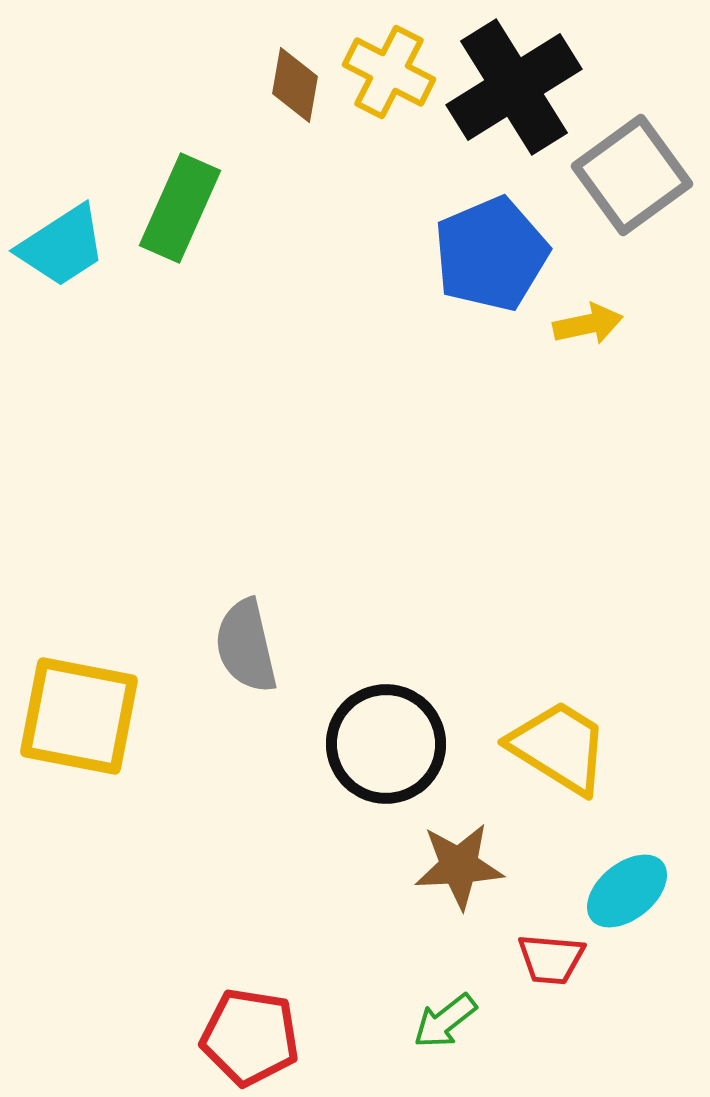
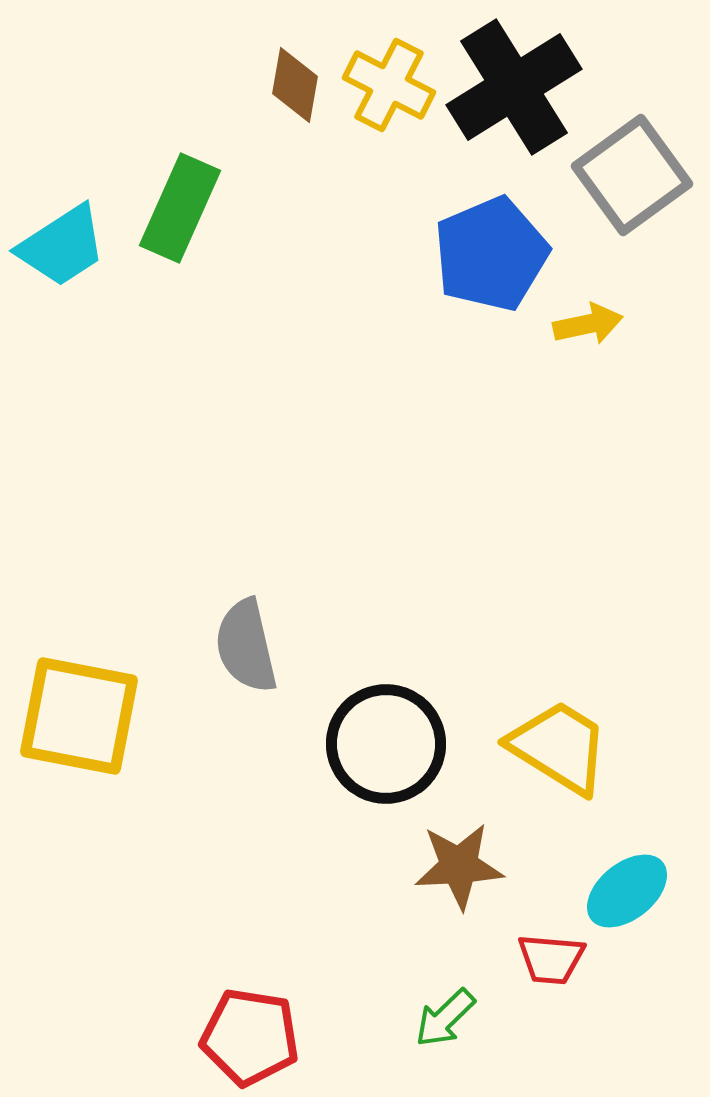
yellow cross: moved 13 px down
green arrow: moved 3 px up; rotated 6 degrees counterclockwise
